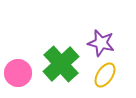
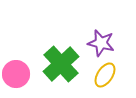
pink circle: moved 2 px left, 1 px down
